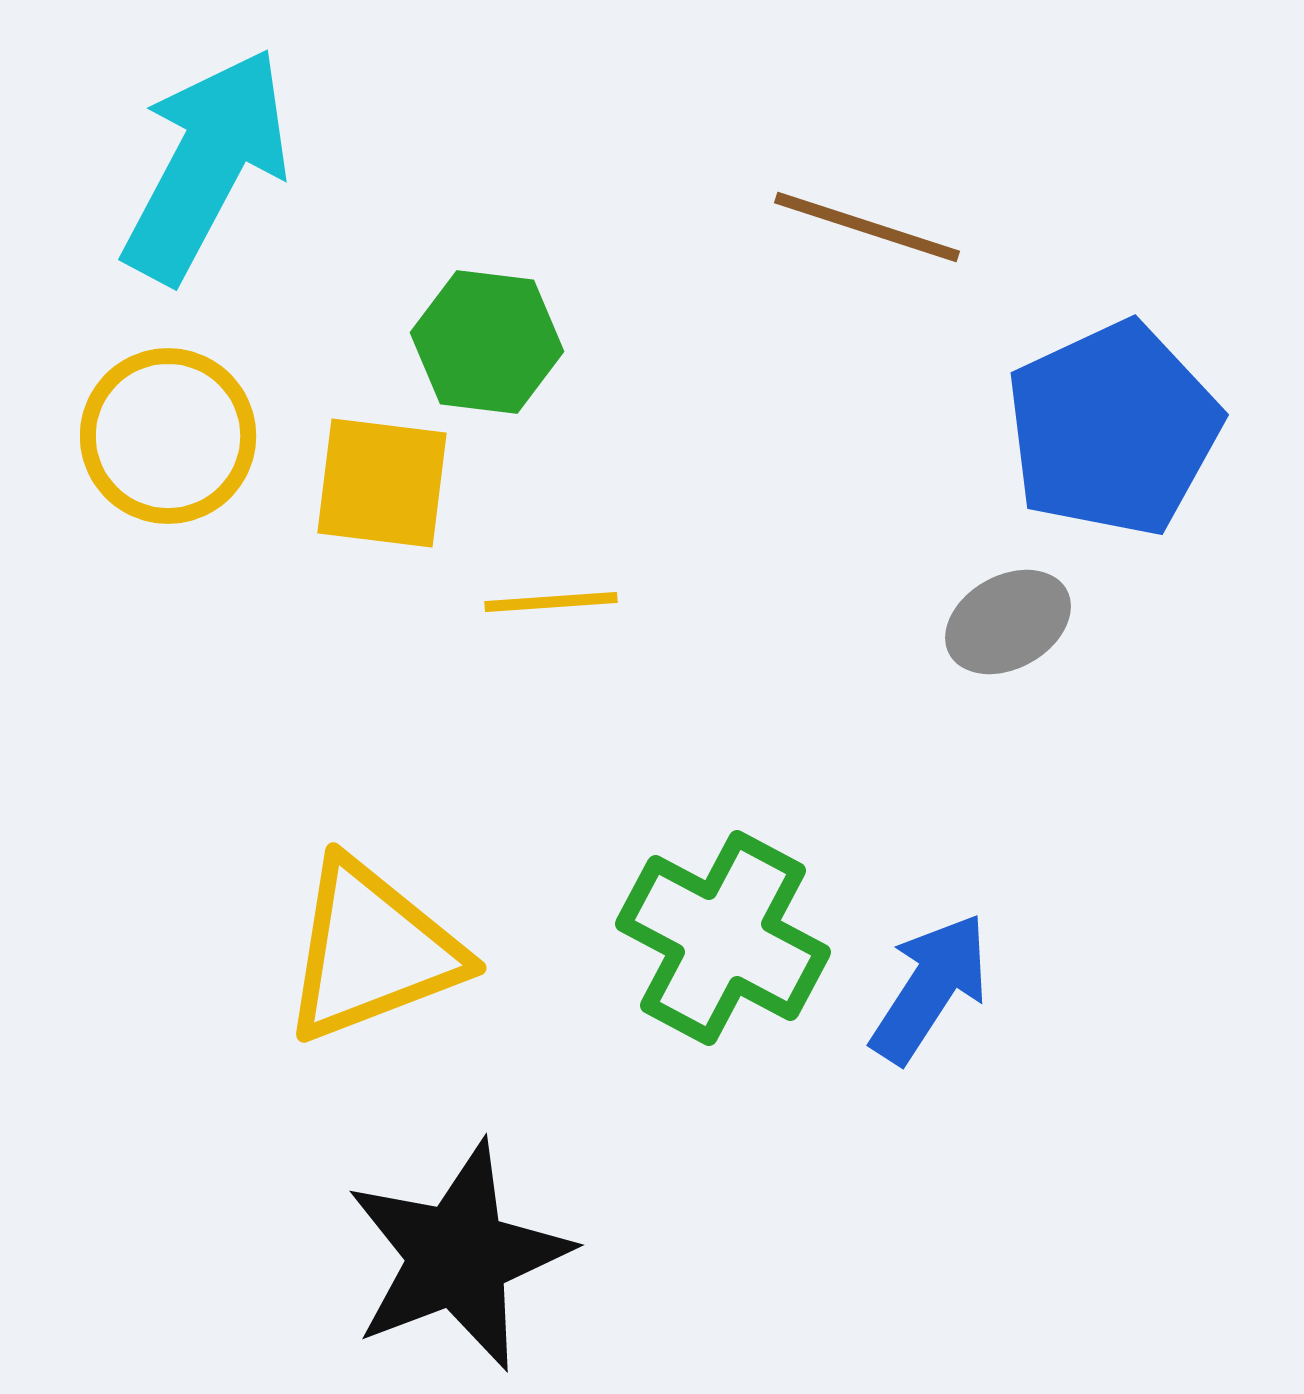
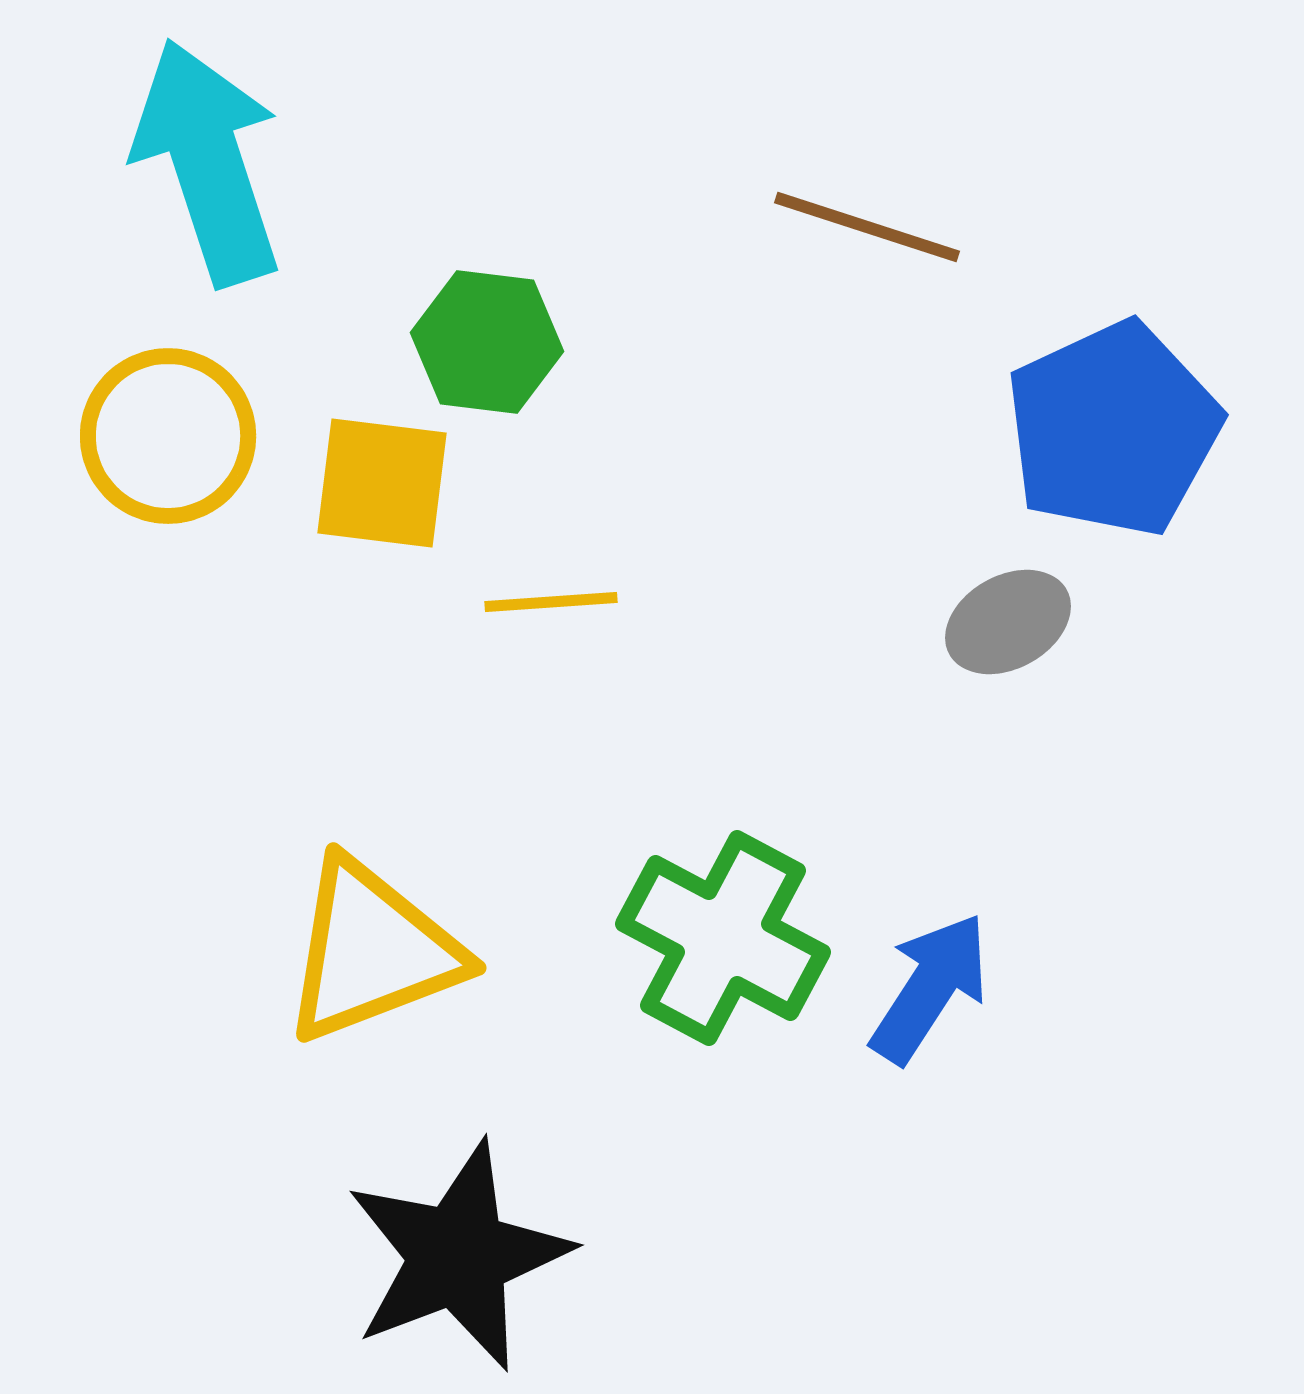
cyan arrow: moved 2 px right, 3 px up; rotated 46 degrees counterclockwise
